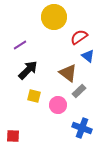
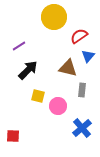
red semicircle: moved 1 px up
purple line: moved 1 px left, 1 px down
blue triangle: rotated 32 degrees clockwise
brown triangle: moved 5 px up; rotated 24 degrees counterclockwise
gray rectangle: moved 3 px right, 1 px up; rotated 40 degrees counterclockwise
yellow square: moved 4 px right
pink circle: moved 1 px down
blue cross: rotated 30 degrees clockwise
